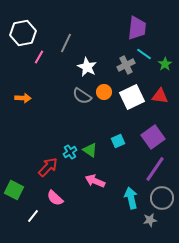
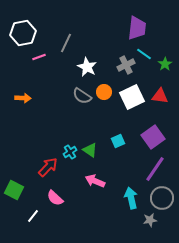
pink line: rotated 40 degrees clockwise
